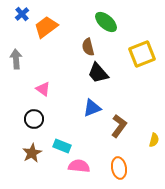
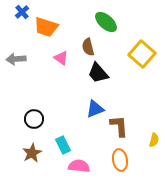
blue cross: moved 2 px up
orange trapezoid: rotated 125 degrees counterclockwise
yellow square: rotated 28 degrees counterclockwise
gray arrow: rotated 90 degrees counterclockwise
pink triangle: moved 18 px right, 31 px up
blue triangle: moved 3 px right, 1 px down
brown L-shape: rotated 40 degrees counterclockwise
cyan rectangle: moved 1 px right, 1 px up; rotated 42 degrees clockwise
orange ellipse: moved 1 px right, 8 px up
